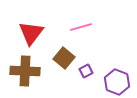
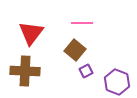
pink line: moved 1 px right, 4 px up; rotated 15 degrees clockwise
brown square: moved 11 px right, 8 px up
